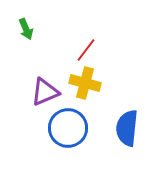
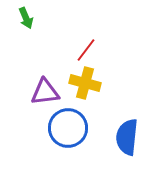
green arrow: moved 11 px up
purple triangle: rotated 16 degrees clockwise
blue semicircle: moved 9 px down
